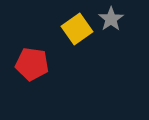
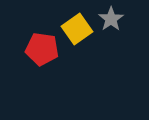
red pentagon: moved 10 px right, 15 px up
